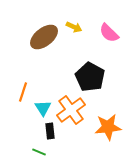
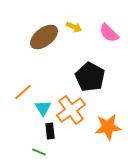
orange line: rotated 30 degrees clockwise
